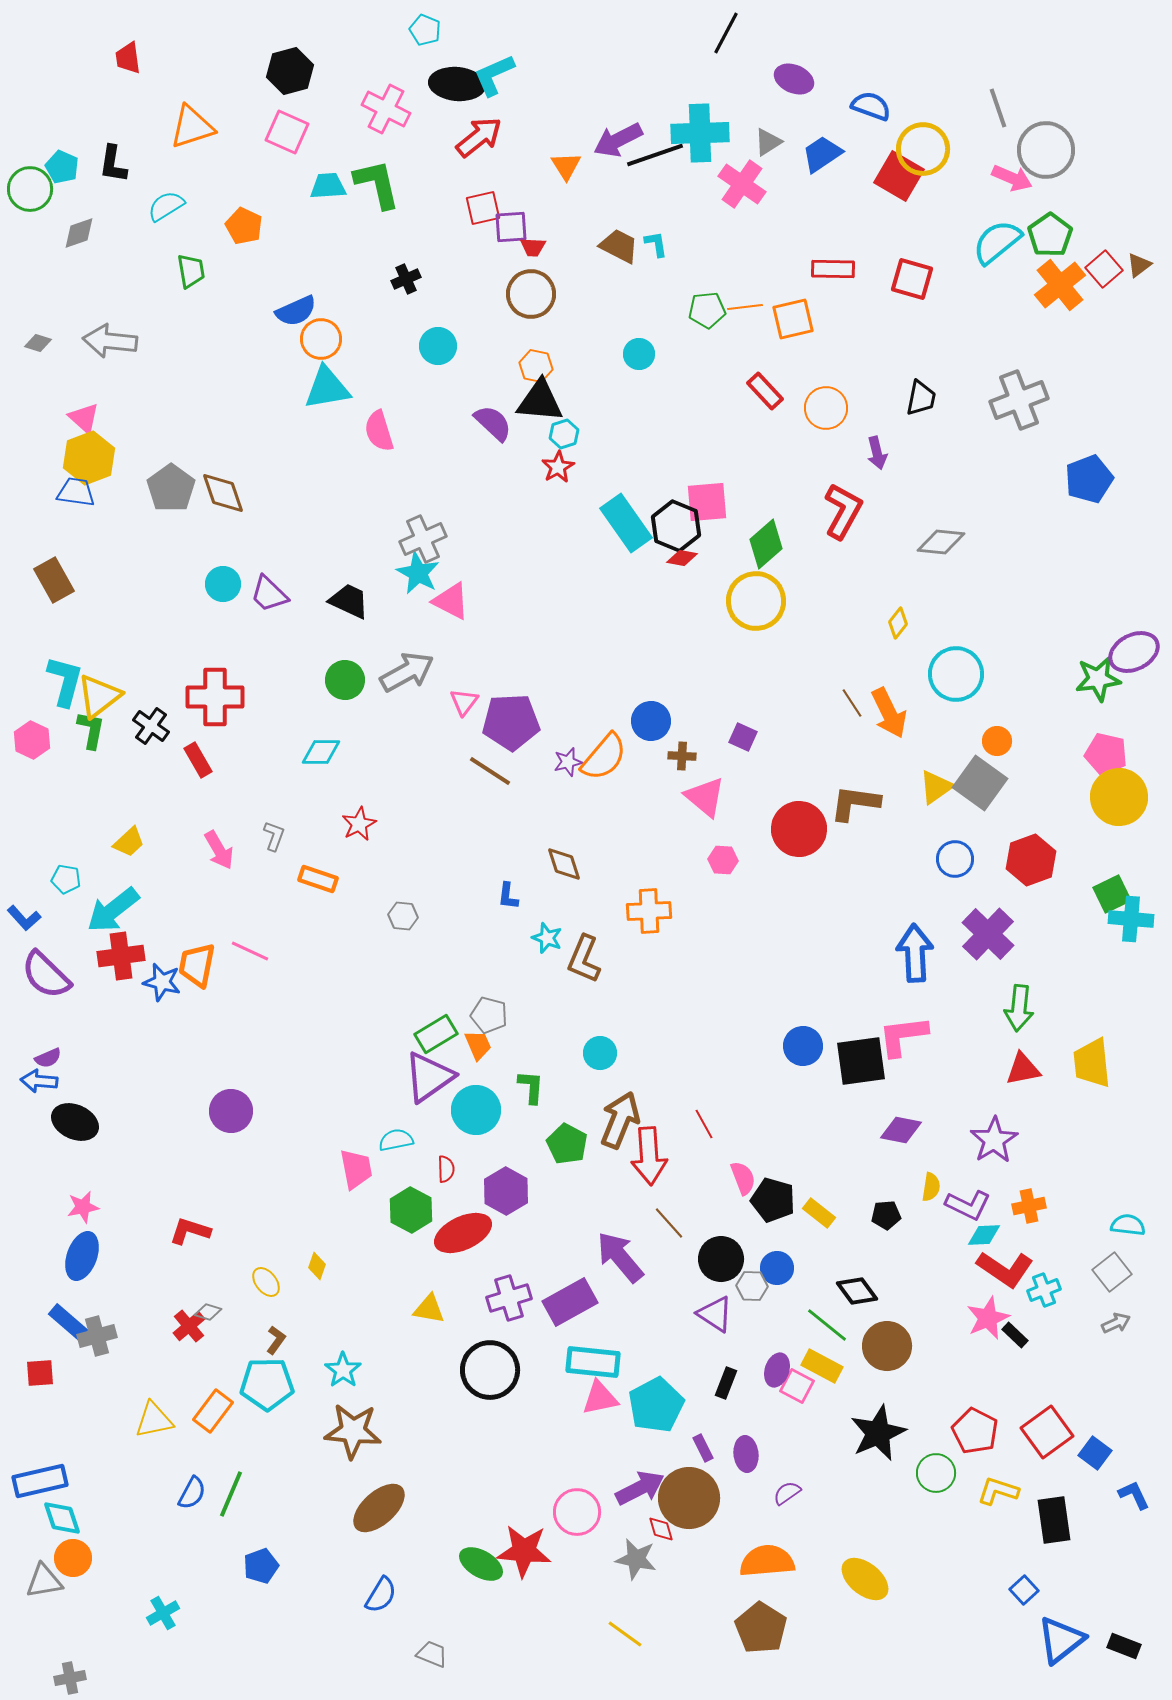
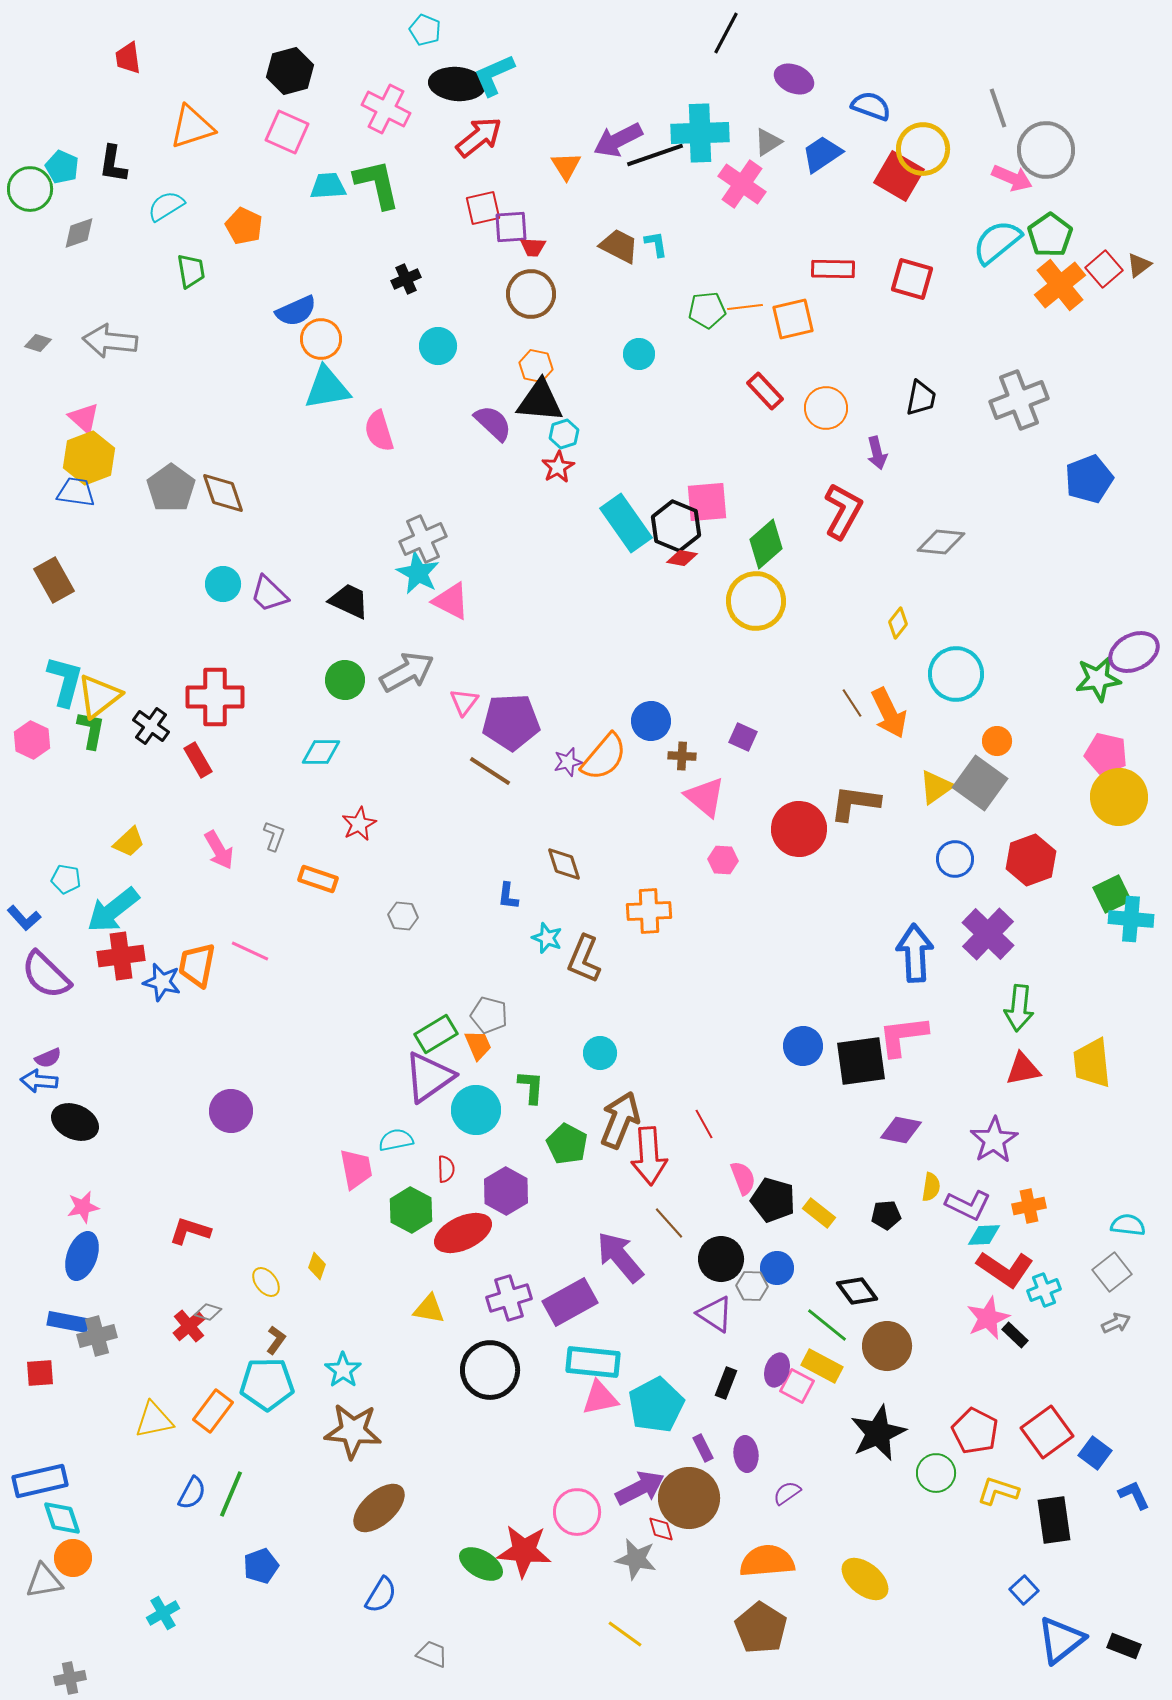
blue rectangle at (68, 1322): rotated 30 degrees counterclockwise
